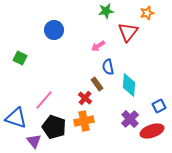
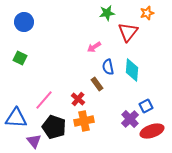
green star: moved 1 px right, 2 px down
blue circle: moved 30 px left, 8 px up
pink arrow: moved 4 px left, 1 px down
cyan diamond: moved 3 px right, 15 px up
red cross: moved 7 px left, 1 px down
blue square: moved 13 px left
blue triangle: rotated 15 degrees counterclockwise
